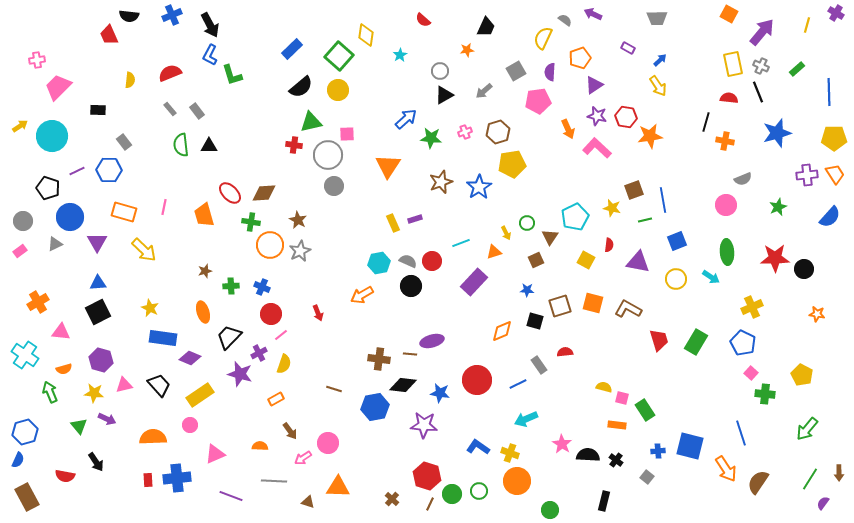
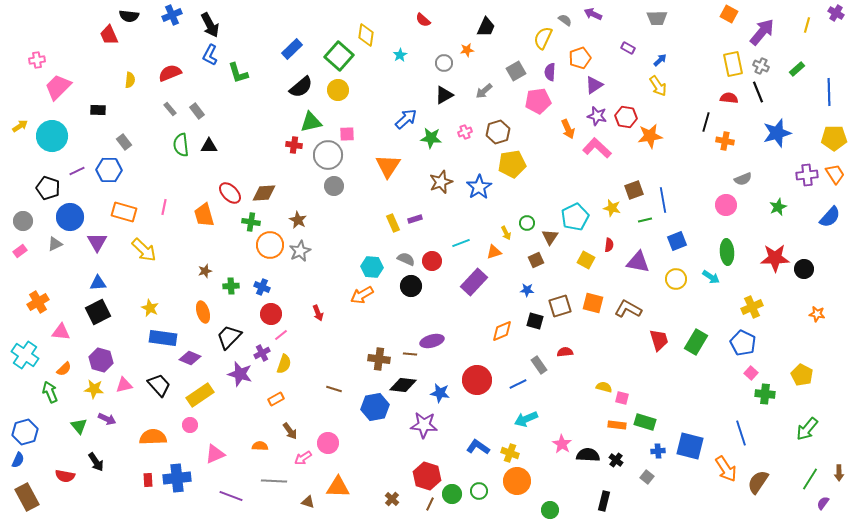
gray circle at (440, 71): moved 4 px right, 8 px up
green L-shape at (232, 75): moved 6 px right, 2 px up
gray semicircle at (408, 261): moved 2 px left, 2 px up
cyan hexagon at (379, 263): moved 7 px left, 4 px down; rotated 15 degrees clockwise
purple cross at (259, 353): moved 3 px right
orange semicircle at (64, 369): rotated 28 degrees counterclockwise
yellow star at (94, 393): moved 4 px up
green rectangle at (645, 410): moved 12 px down; rotated 40 degrees counterclockwise
